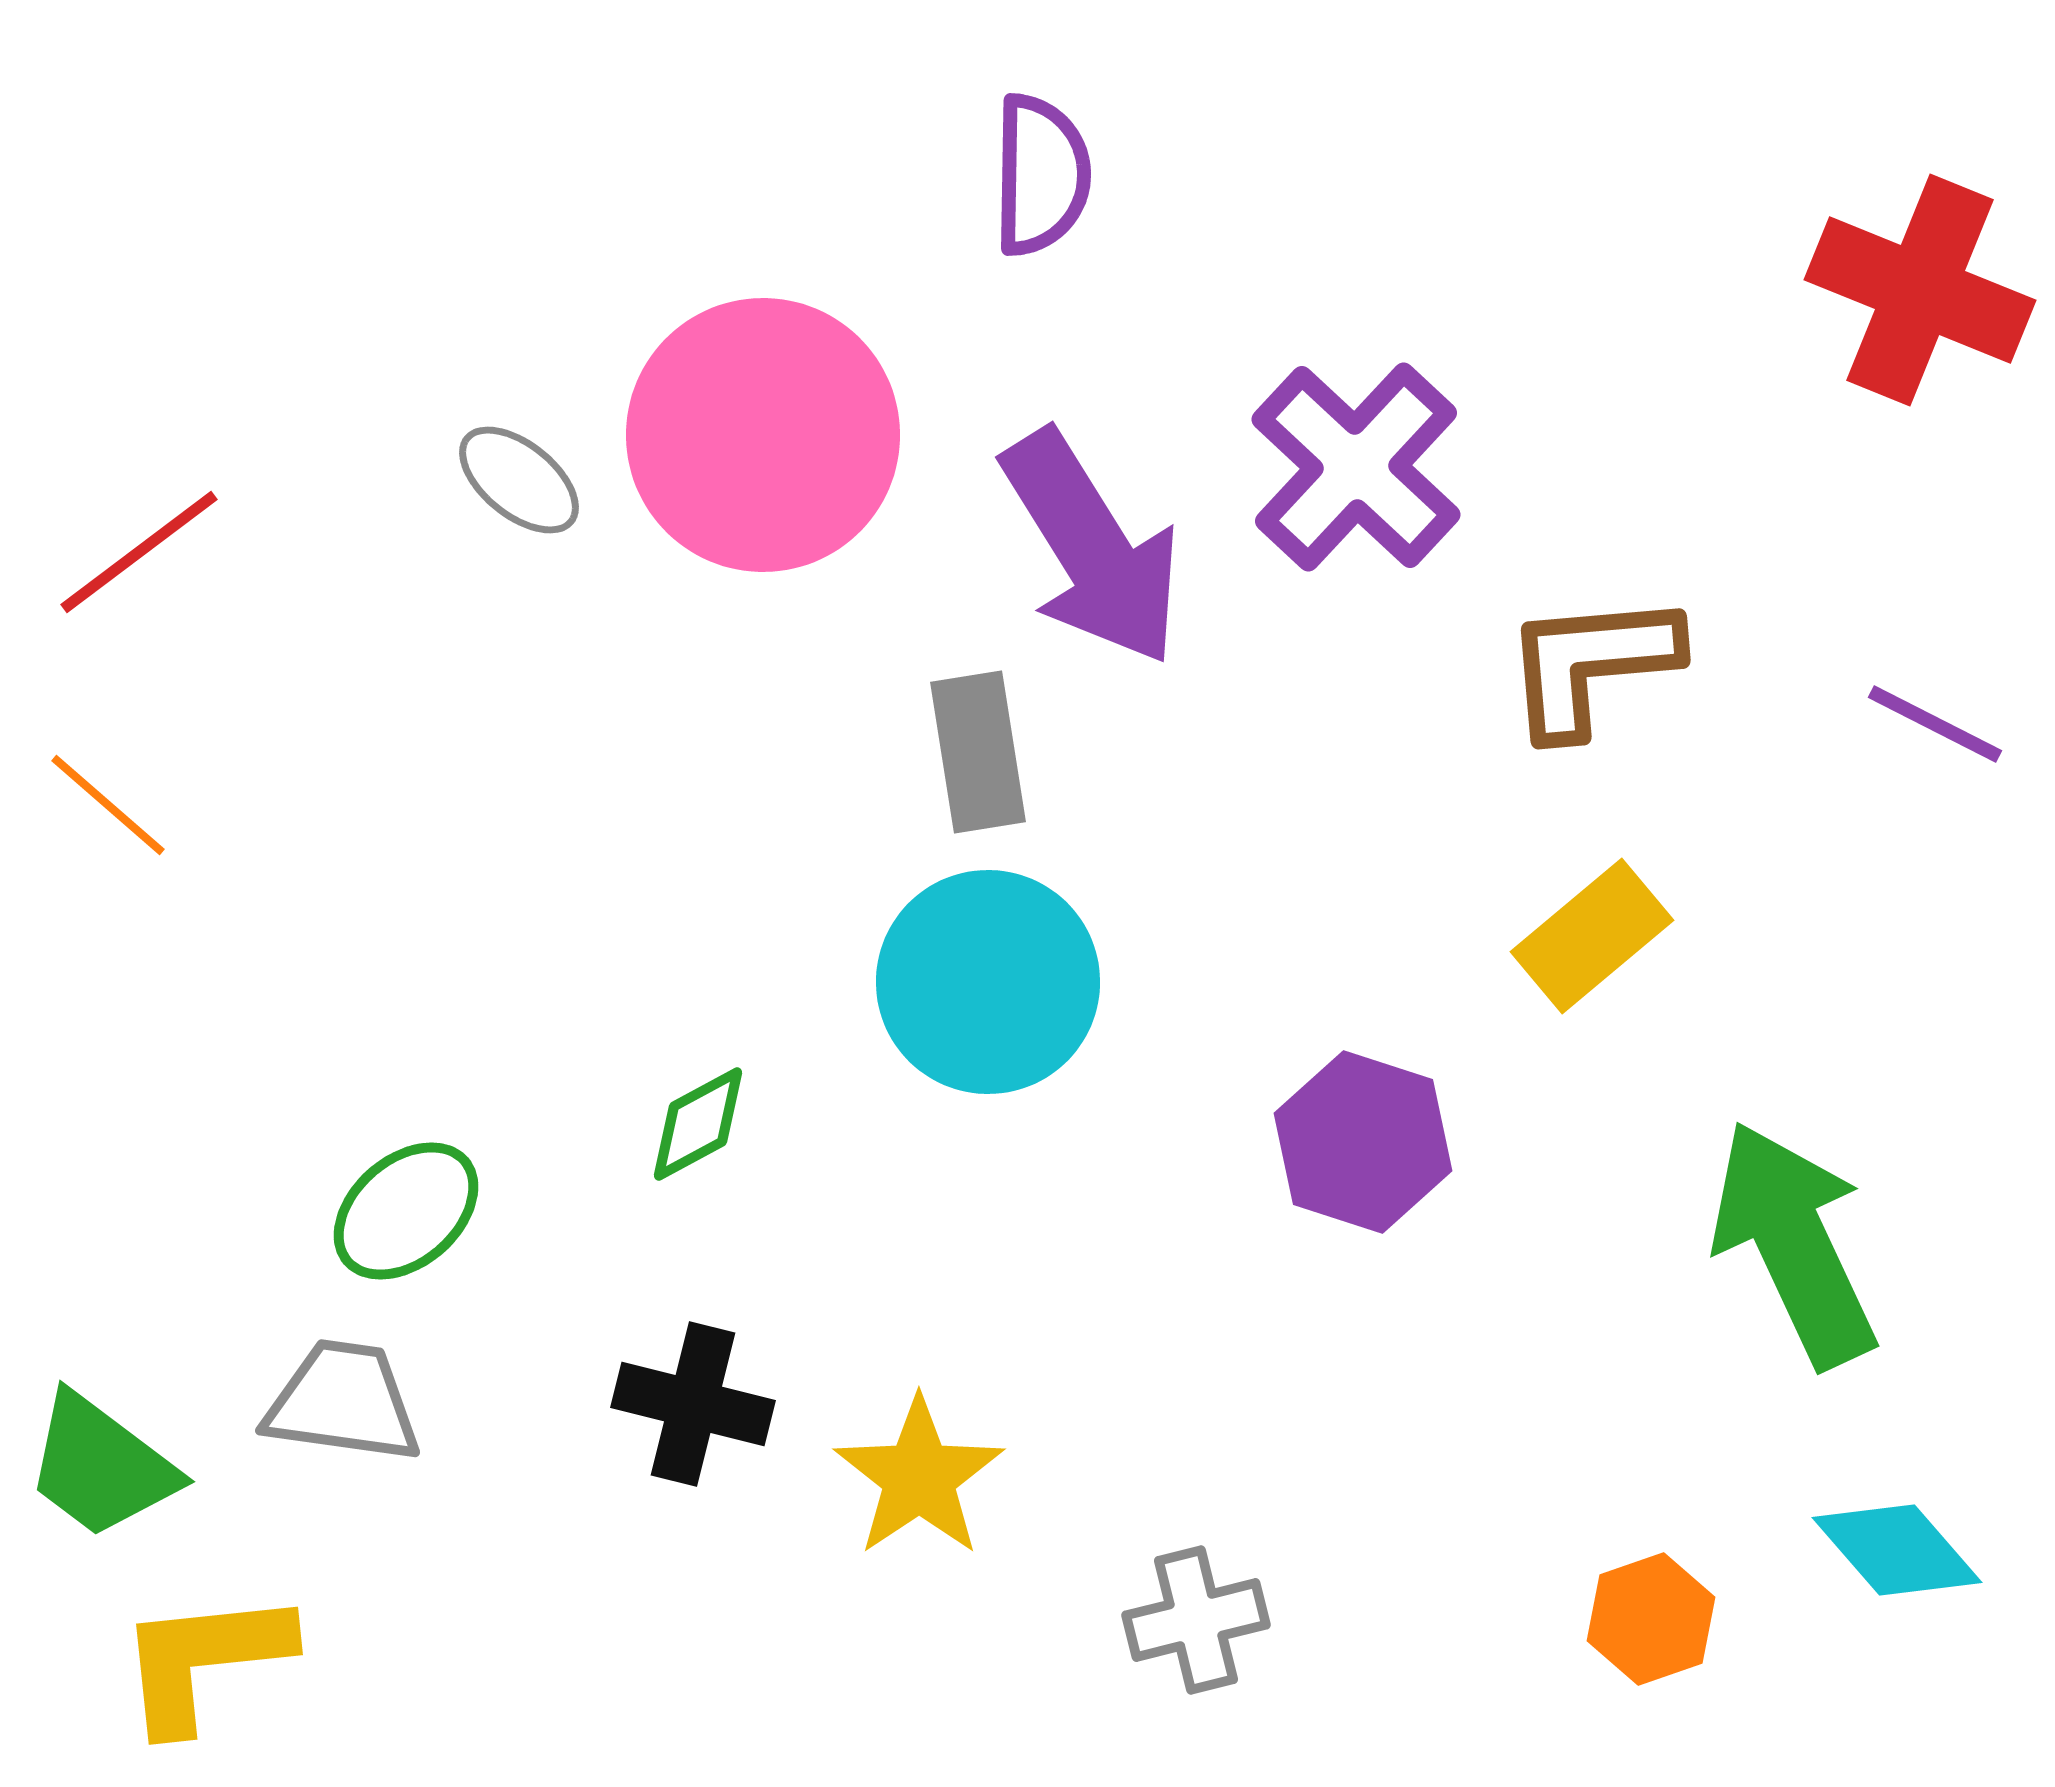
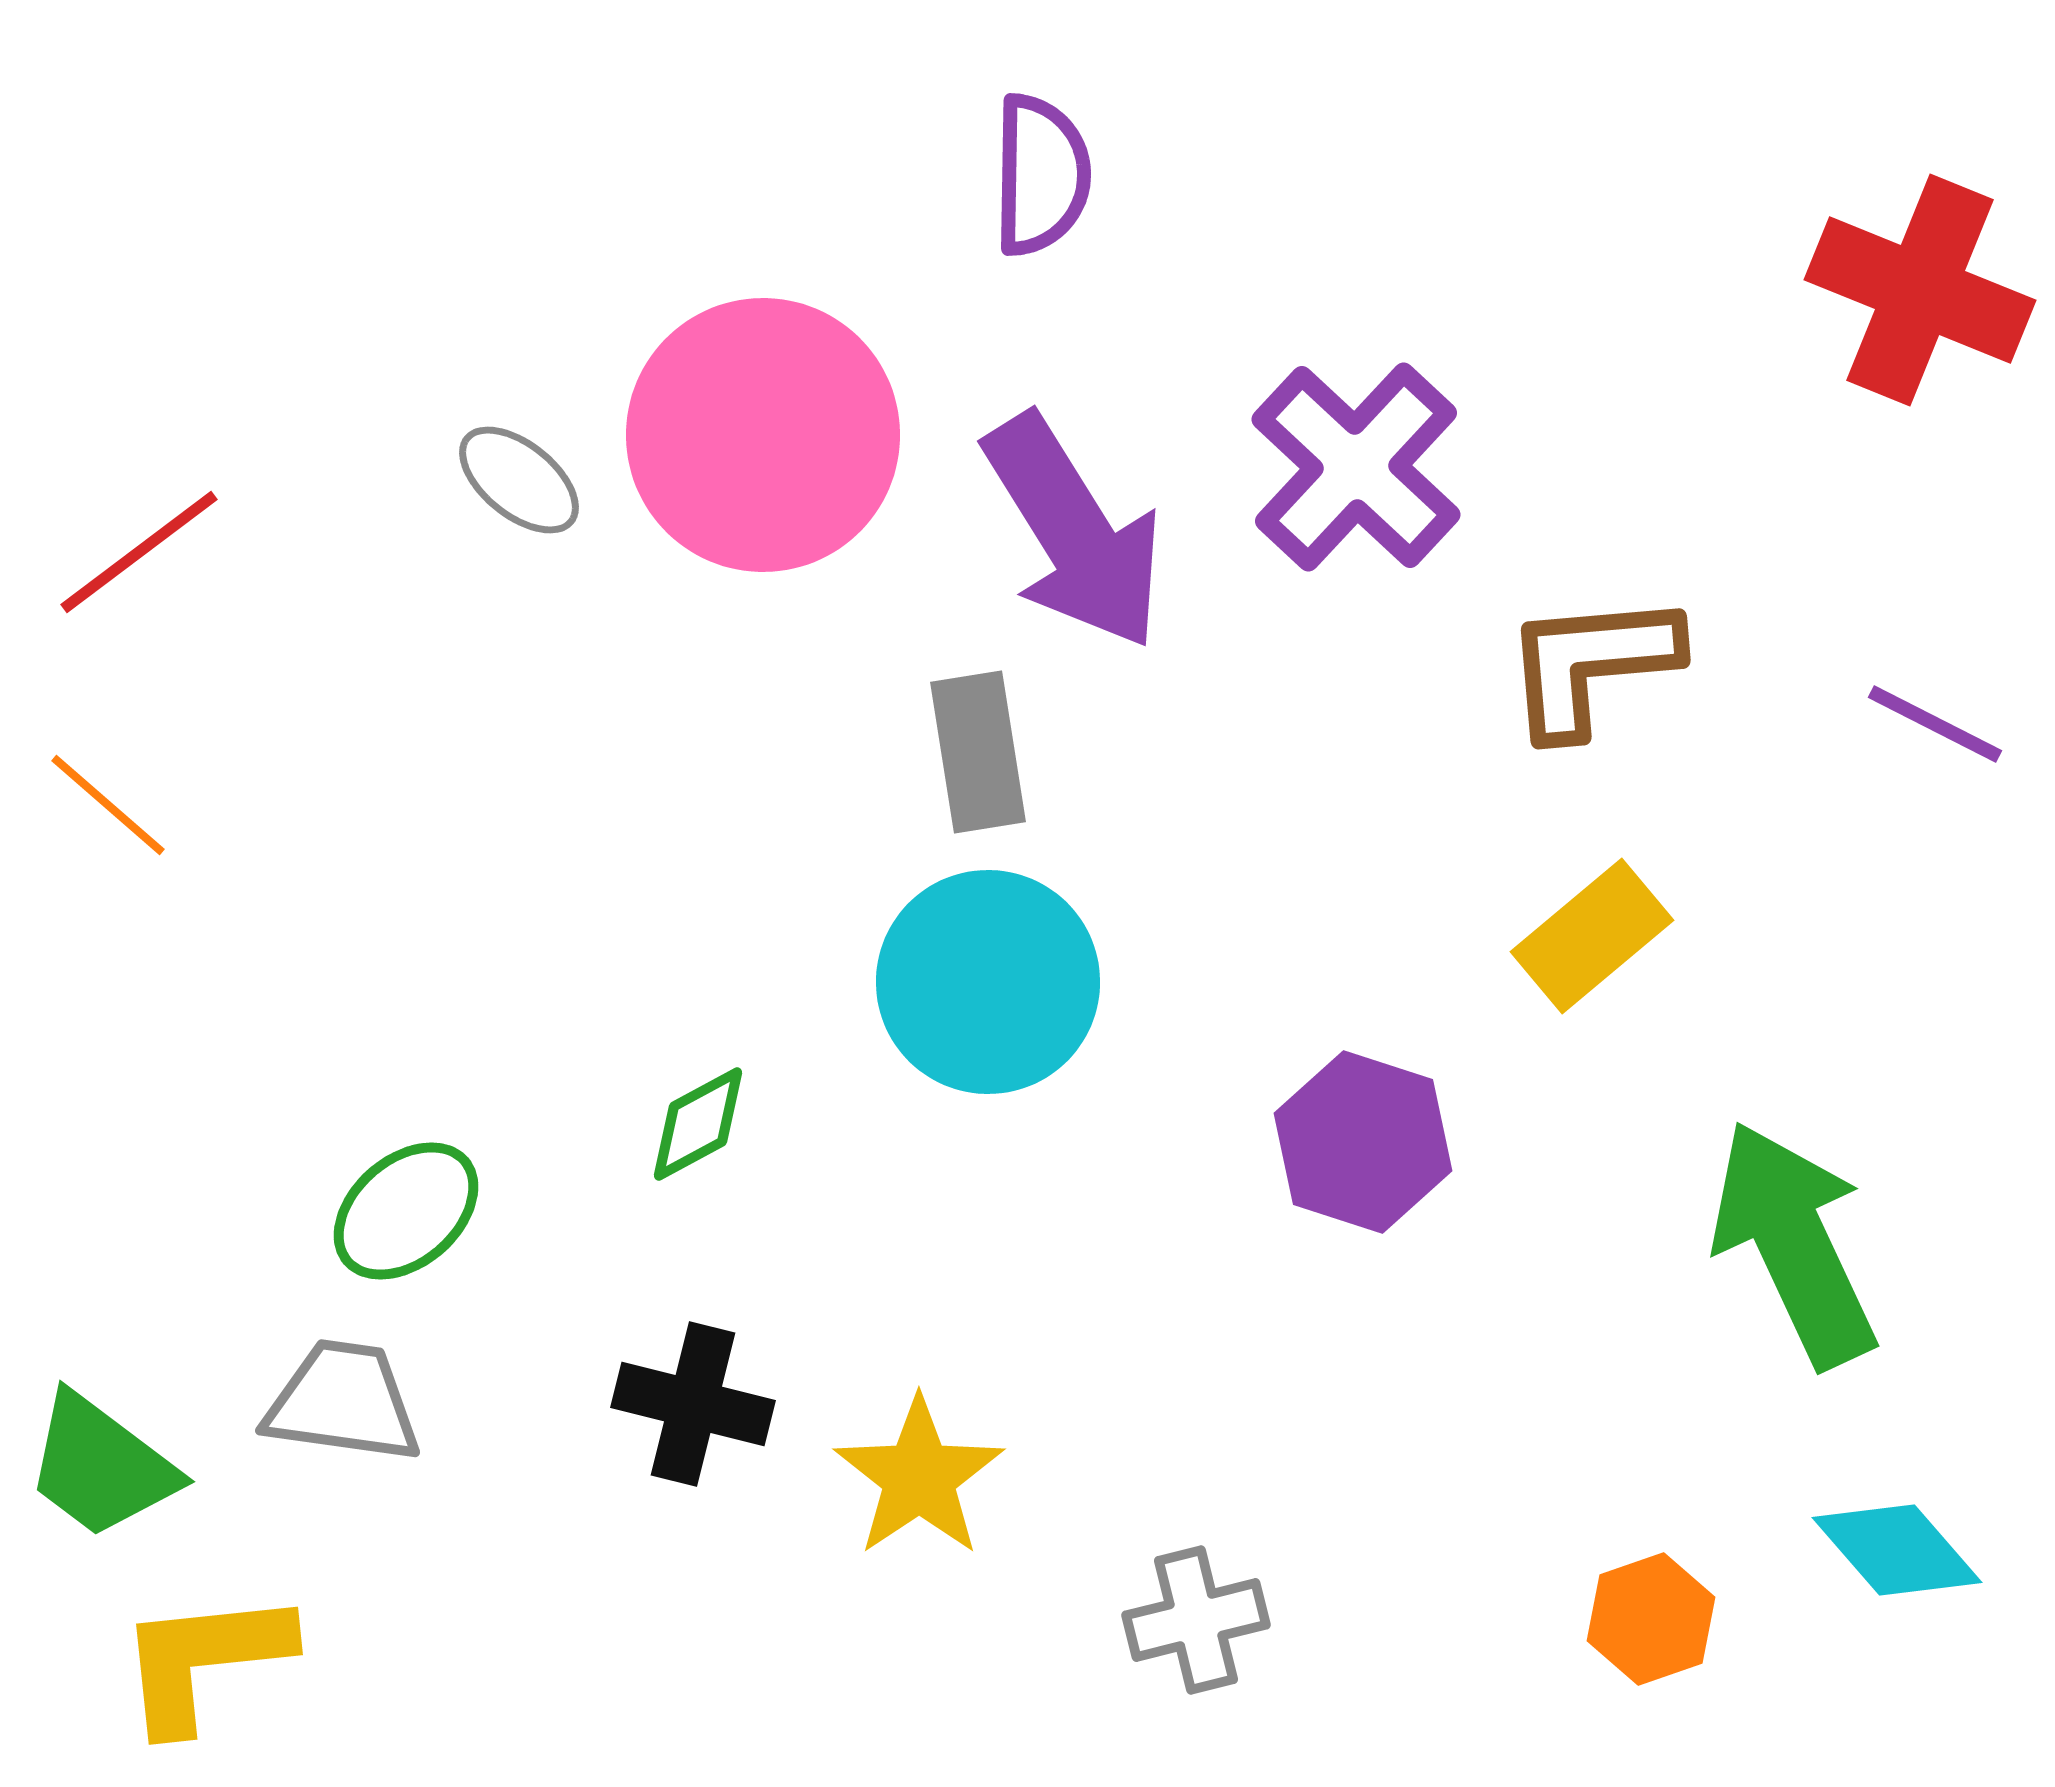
purple arrow: moved 18 px left, 16 px up
